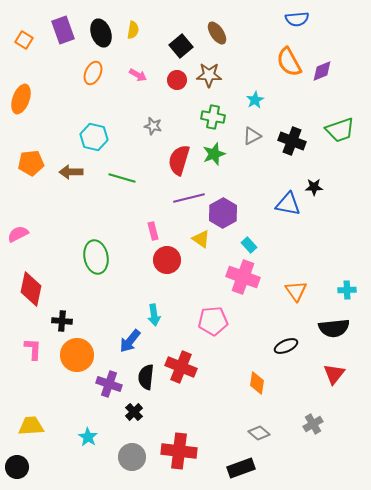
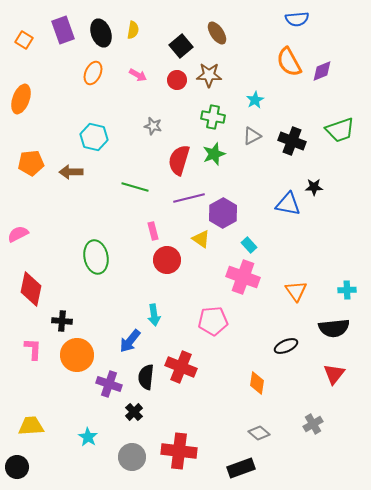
green line at (122, 178): moved 13 px right, 9 px down
